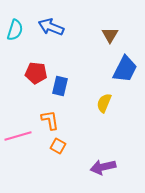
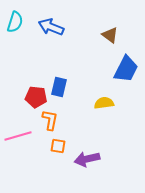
cyan semicircle: moved 8 px up
brown triangle: rotated 24 degrees counterclockwise
blue trapezoid: moved 1 px right
red pentagon: moved 24 px down
blue rectangle: moved 1 px left, 1 px down
yellow semicircle: rotated 60 degrees clockwise
orange L-shape: rotated 20 degrees clockwise
orange square: rotated 21 degrees counterclockwise
purple arrow: moved 16 px left, 8 px up
